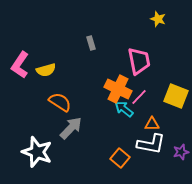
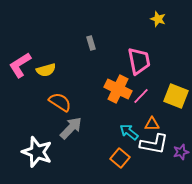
pink L-shape: rotated 24 degrees clockwise
pink line: moved 2 px right, 1 px up
cyan arrow: moved 5 px right, 23 px down
white L-shape: moved 3 px right
